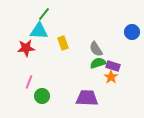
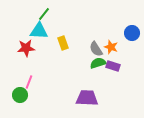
blue circle: moved 1 px down
orange star: moved 30 px up; rotated 16 degrees counterclockwise
green circle: moved 22 px left, 1 px up
